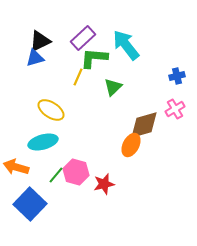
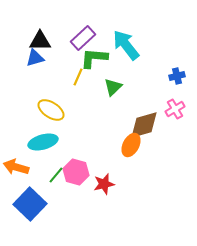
black triangle: rotated 25 degrees clockwise
